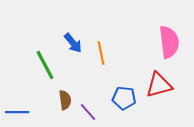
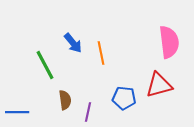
purple line: rotated 54 degrees clockwise
